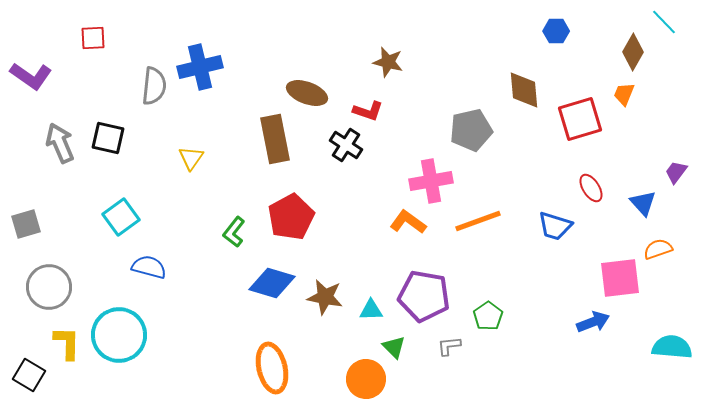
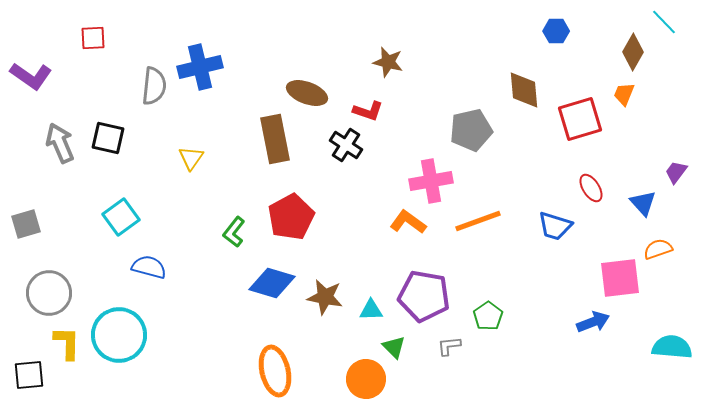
gray circle at (49, 287): moved 6 px down
orange ellipse at (272, 368): moved 3 px right, 3 px down
black square at (29, 375): rotated 36 degrees counterclockwise
